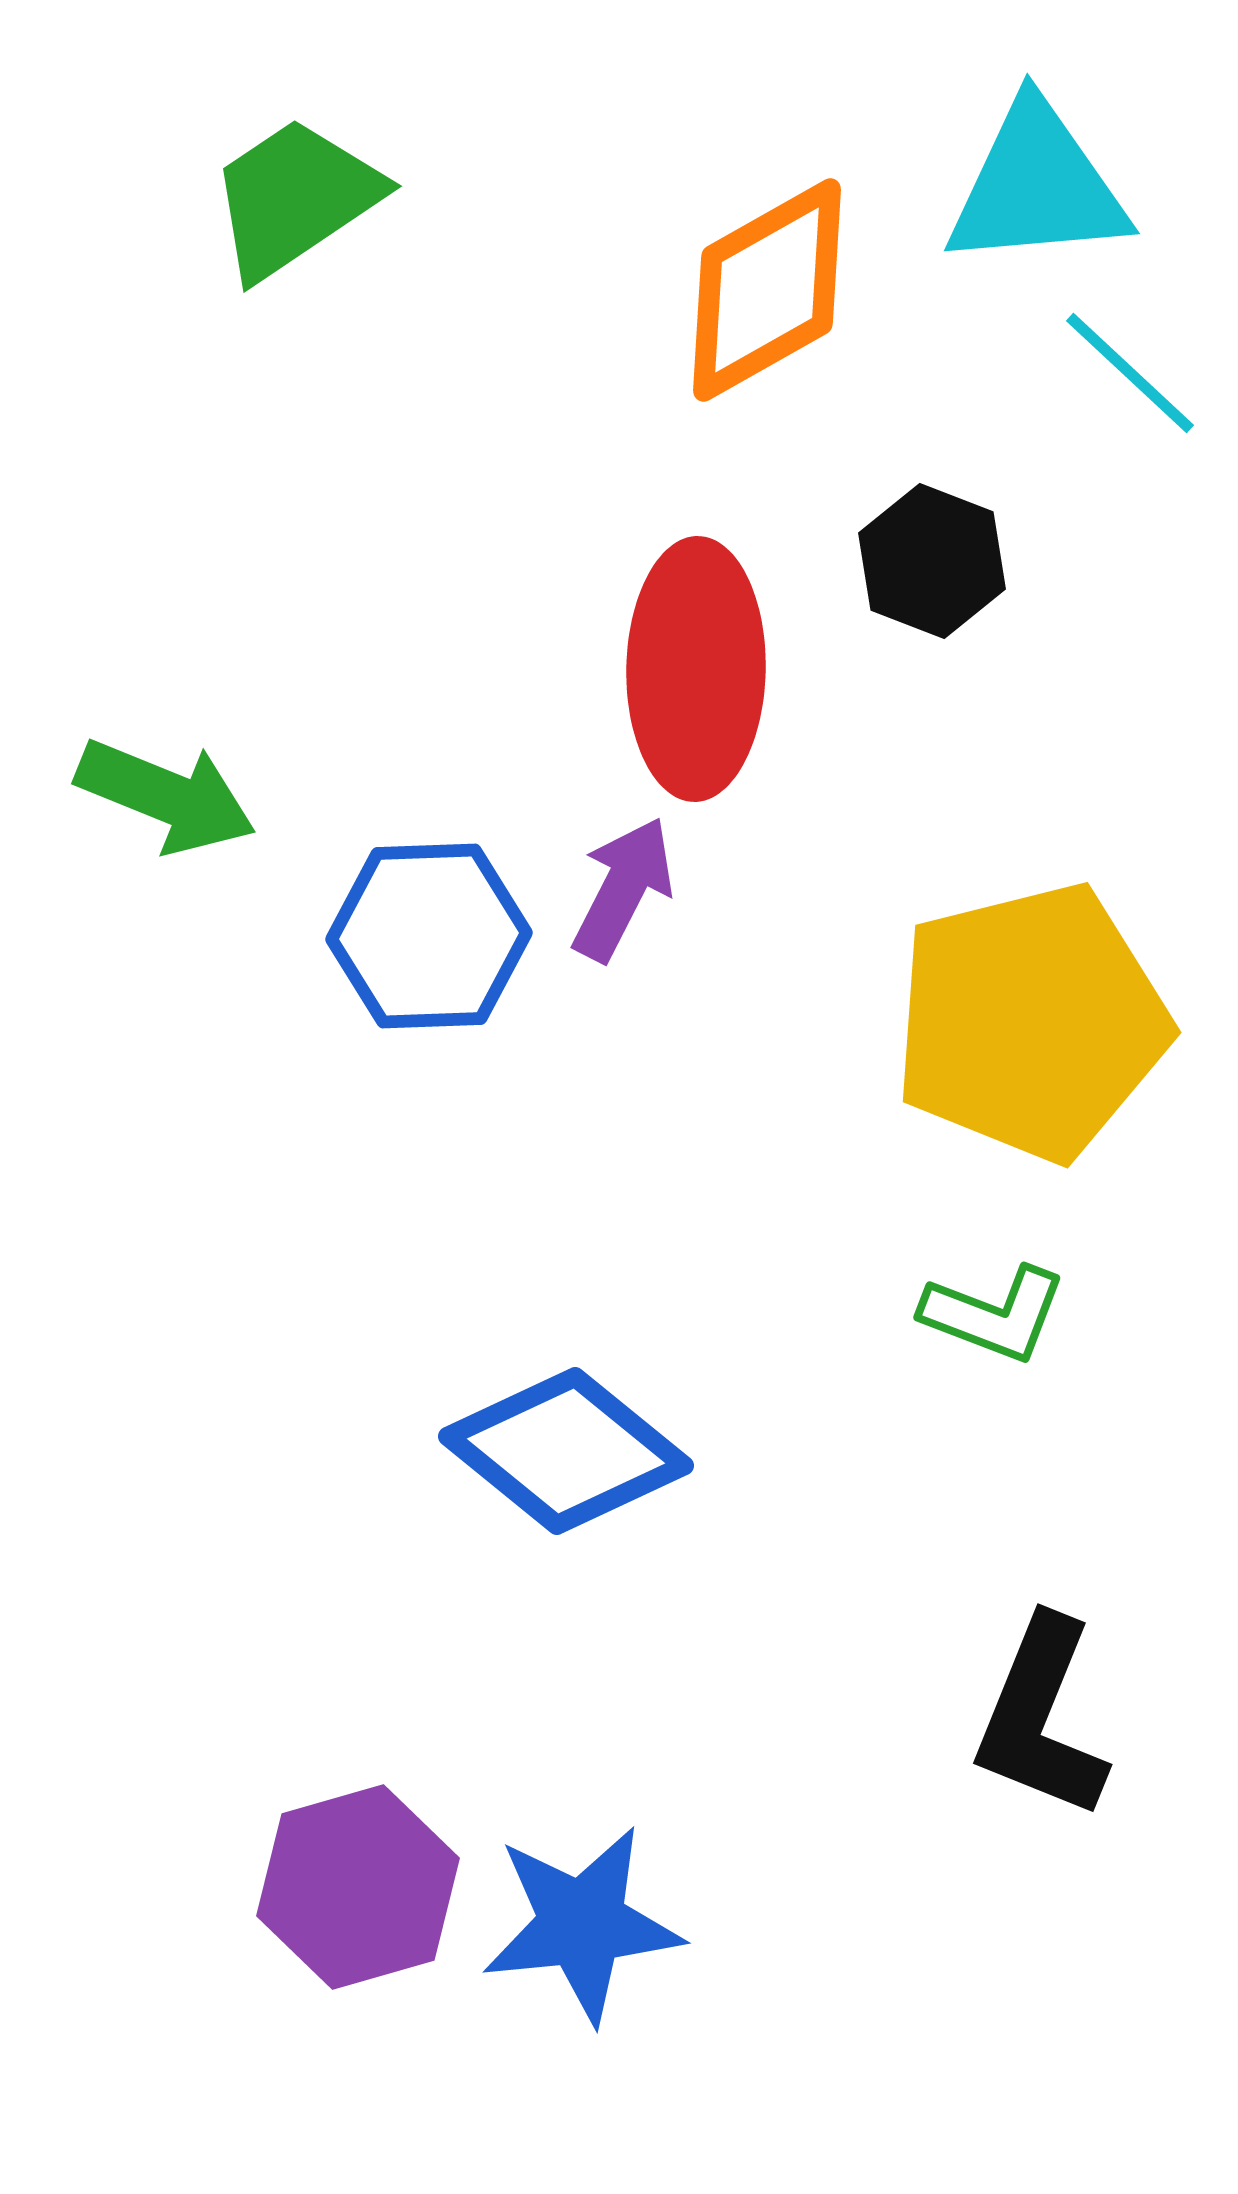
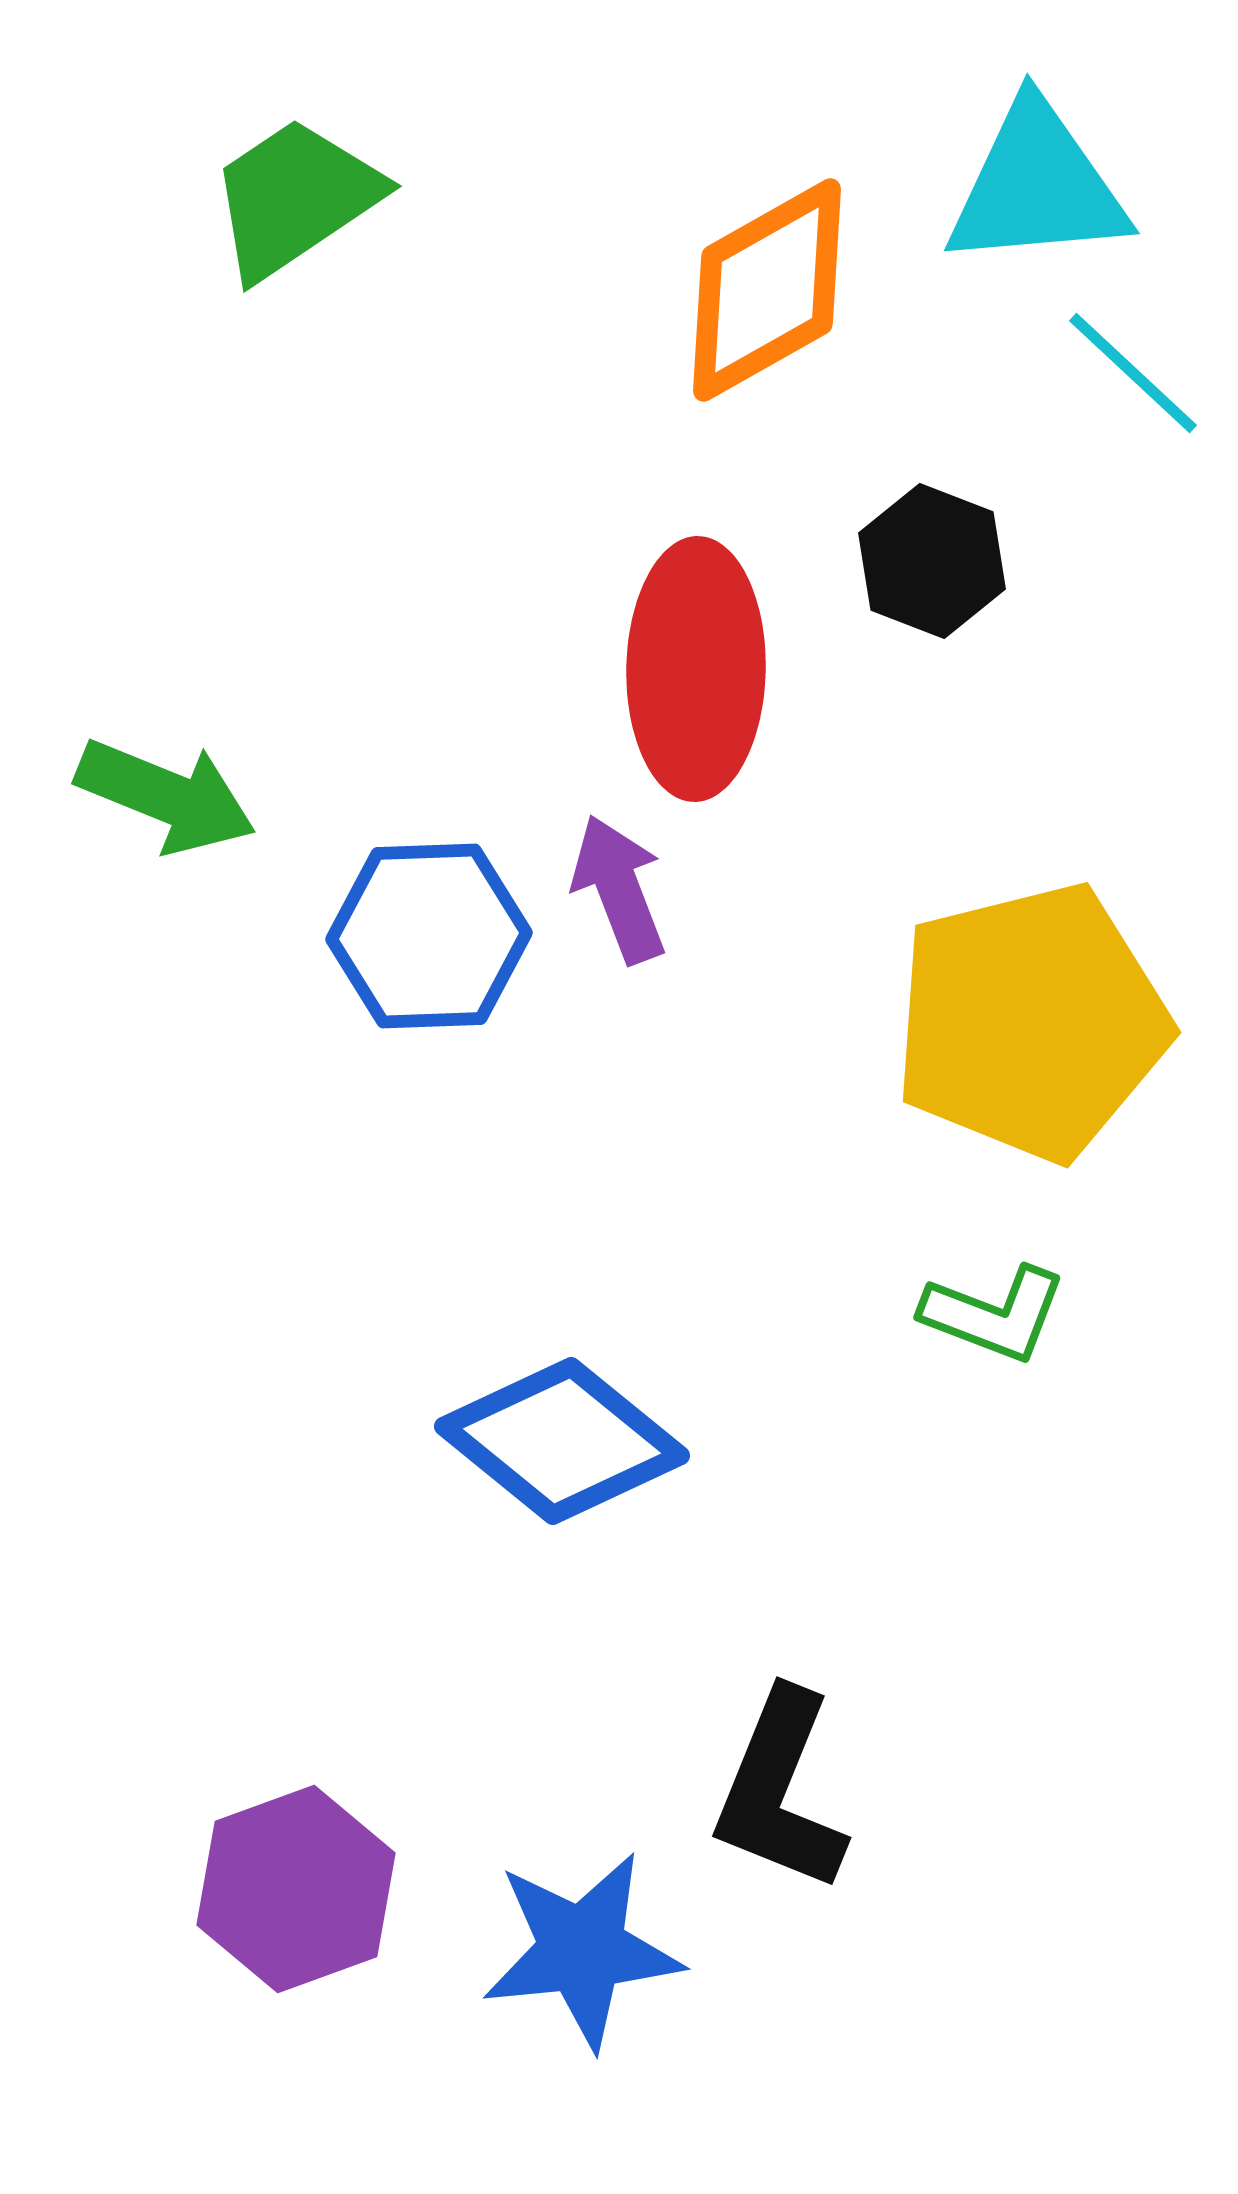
cyan line: moved 3 px right
purple arrow: moved 4 px left; rotated 48 degrees counterclockwise
blue diamond: moved 4 px left, 10 px up
black L-shape: moved 261 px left, 73 px down
purple hexagon: moved 62 px left, 2 px down; rotated 4 degrees counterclockwise
blue star: moved 26 px down
